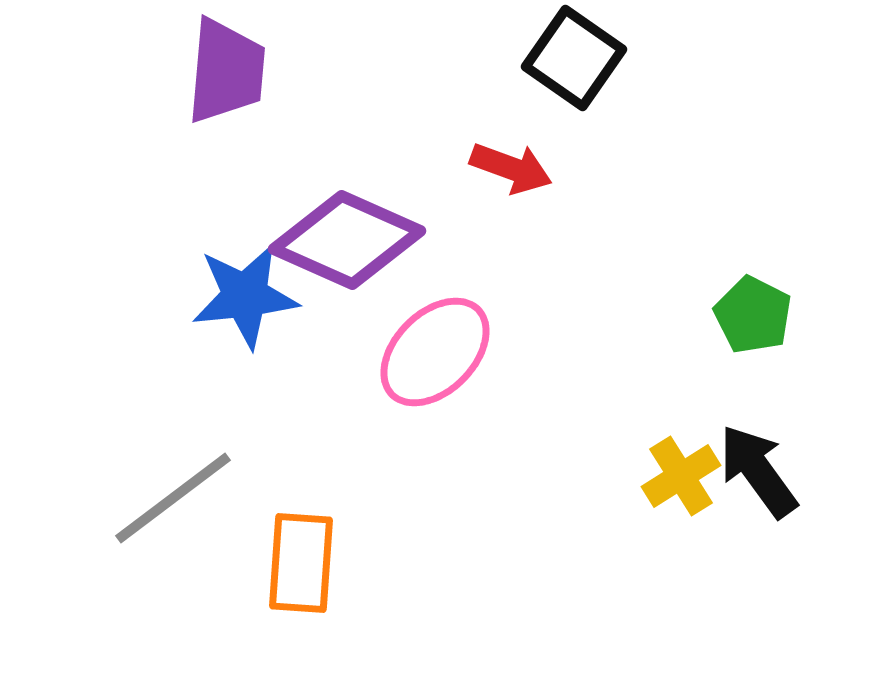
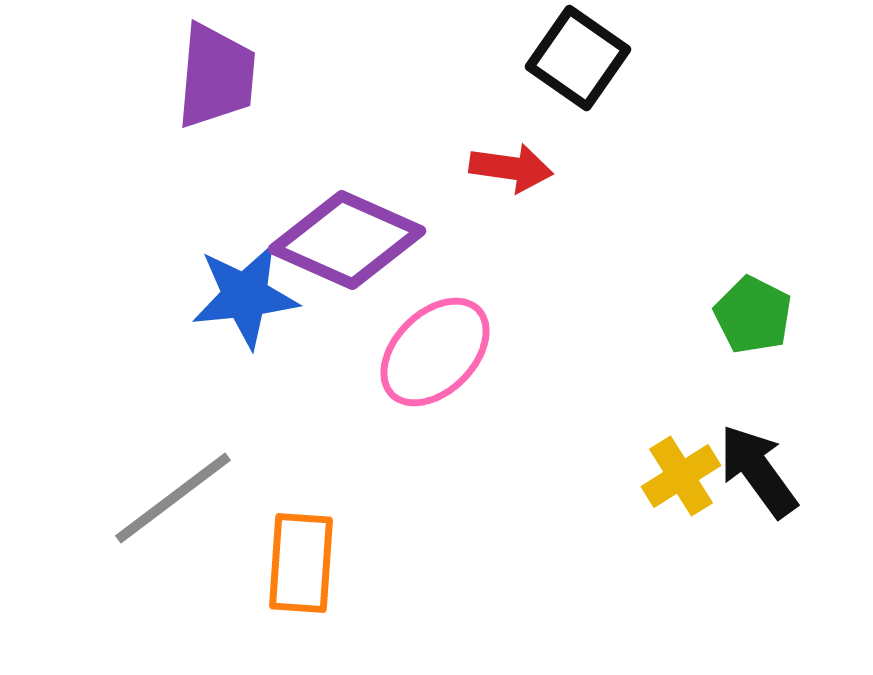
black square: moved 4 px right
purple trapezoid: moved 10 px left, 5 px down
red arrow: rotated 12 degrees counterclockwise
